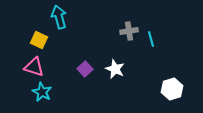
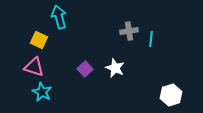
cyan line: rotated 21 degrees clockwise
white star: moved 1 px up
white hexagon: moved 1 px left, 6 px down
